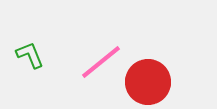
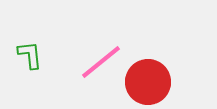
green L-shape: rotated 16 degrees clockwise
